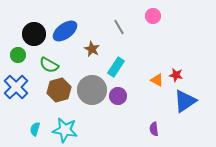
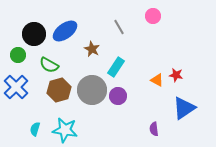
blue triangle: moved 1 px left, 7 px down
